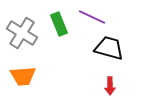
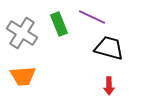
red arrow: moved 1 px left
